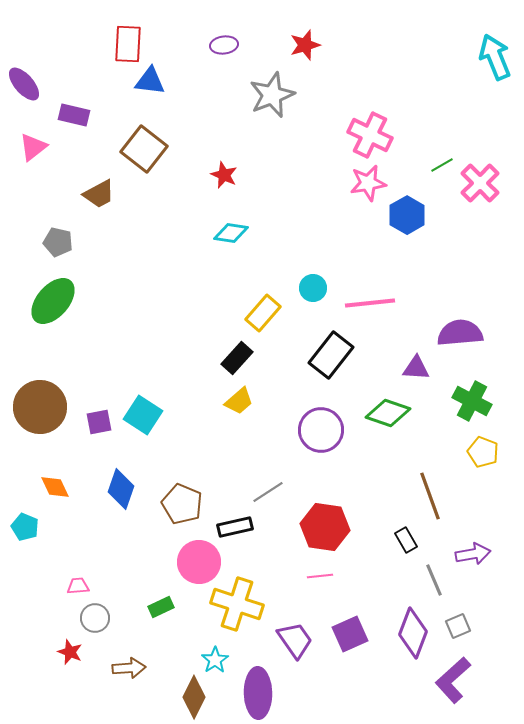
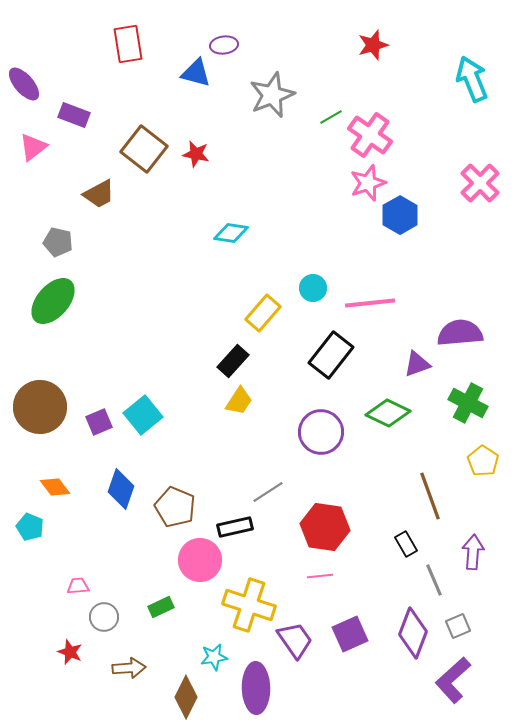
red rectangle at (128, 44): rotated 12 degrees counterclockwise
red star at (305, 45): moved 68 px right
cyan arrow at (495, 57): moved 23 px left, 22 px down
blue triangle at (150, 81): moved 46 px right, 8 px up; rotated 8 degrees clockwise
purple rectangle at (74, 115): rotated 8 degrees clockwise
pink cross at (370, 135): rotated 9 degrees clockwise
green line at (442, 165): moved 111 px left, 48 px up
red star at (224, 175): moved 28 px left, 21 px up; rotated 12 degrees counterclockwise
pink star at (368, 183): rotated 9 degrees counterclockwise
blue hexagon at (407, 215): moved 7 px left
black rectangle at (237, 358): moved 4 px left, 3 px down
purple triangle at (416, 368): moved 1 px right, 4 px up; rotated 24 degrees counterclockwise
yellow trapezoid at (239, 401): rotated 16 degrees counterclockwise
green cross at (472, 401): moved 4 px left, 2 px down
green diamond at (388, 413): rotated 6 degrees clockwise
cyan square at (143, 415): rotated 18 degrees clockwise
purple square at (99, 422): rotated 12 degrees counterclockwise
purple circle at (321, 430): moved 2 px down
yellow pentagon at (483, 452): moved 9 px down; rotated 12 degrees clockwise
orange diamond at (55, 487): rotated 12 degrees counterclockwise
brown pentagon at (182, 504): moved 7 px left, 3 px down
cyan pentagon at (25, 527): moved 5 px right
black rectangle at (406, 540): moved 4 px down
purple arrow at (473, 554): moved 2 px up; rotated 76 degrees counterclockwise
pink circle at (199, 562): moved 1 px right, 2 px up
yellow cross at (237, 604): moved 12 px right, 1 px down
gray circle at (95, 618): moved 9 px right, 1 px up
cyan star at (215, 660): moved 1 px left, 3 px up; rotated 24 degrees clockwise
purple ellipse at (258, 693): moved 2 px left, 5 px up
brown diamond at (194, 697): moved 8 px left
